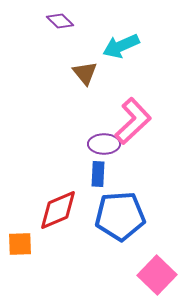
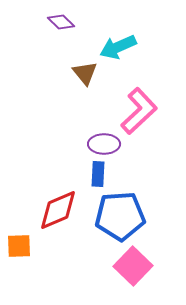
purple diamond: moved 1 px right, 1 px down
cyan arrow: moved 3 px left, 1 px down
pink L-shape: moved 6 px right, 10 px up
orange square: moved 1 px left, 2 px down
pink square: moved 24 px left, 9 px up
